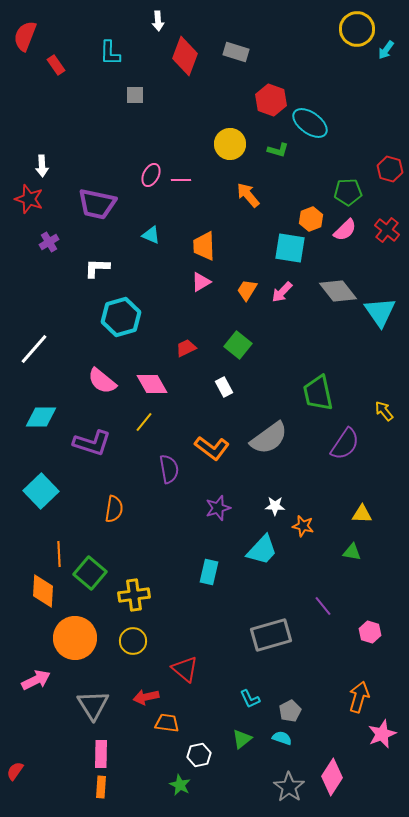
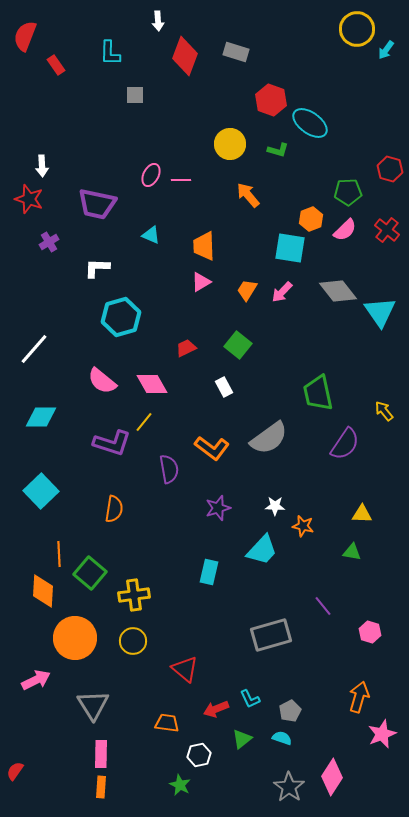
purple L-shape at (92, 443): moved 20 px right
red arrow at (146, 697): moved 70 px right, 12 px down; rotated 10 degrees counterclockwise
